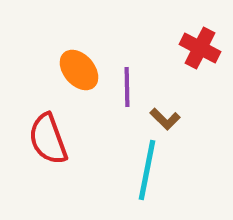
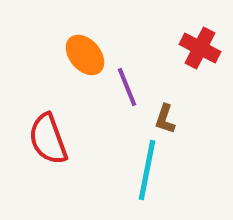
orange ellipse: moved 6 px right, 15 px up
purple line: rotated 21 degrees counterclockwise
brown L-shape: rotated 64 degrees clockwise
